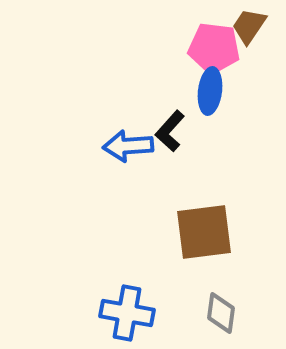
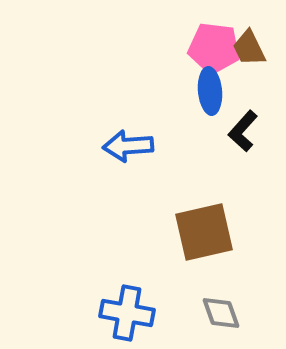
brown trapezoid: moved 22 px down; rotated 60 degrees counterclockwise
blue ellipse: rotated 12 degrees counterclockwise
black L-shape: moved 73 px right
brown square: rotated 6 degrees counterclockwise
gray diamond: rotated 27 degrees counterclockwise
